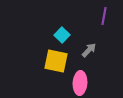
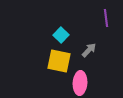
purple line: moved 2 px right, 2 px down; rotated 18 degrees counterclockwise
cyan square: moved 1 px left
yellow square: moved 3 px right
